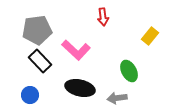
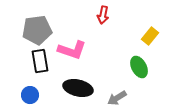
red arrow: moved 2 px up; rotated 18 degrees clockwise
pink L-shape: moved 4 px left; rotated 24 degrees counterclockwise
black rectangle: rotated 35 degrees clockwise
green ellipse: moved 10 px right, 4 px up
black ellipse: moved 2 px left
gray arrow: rotated 24 degrees counterclockwise
